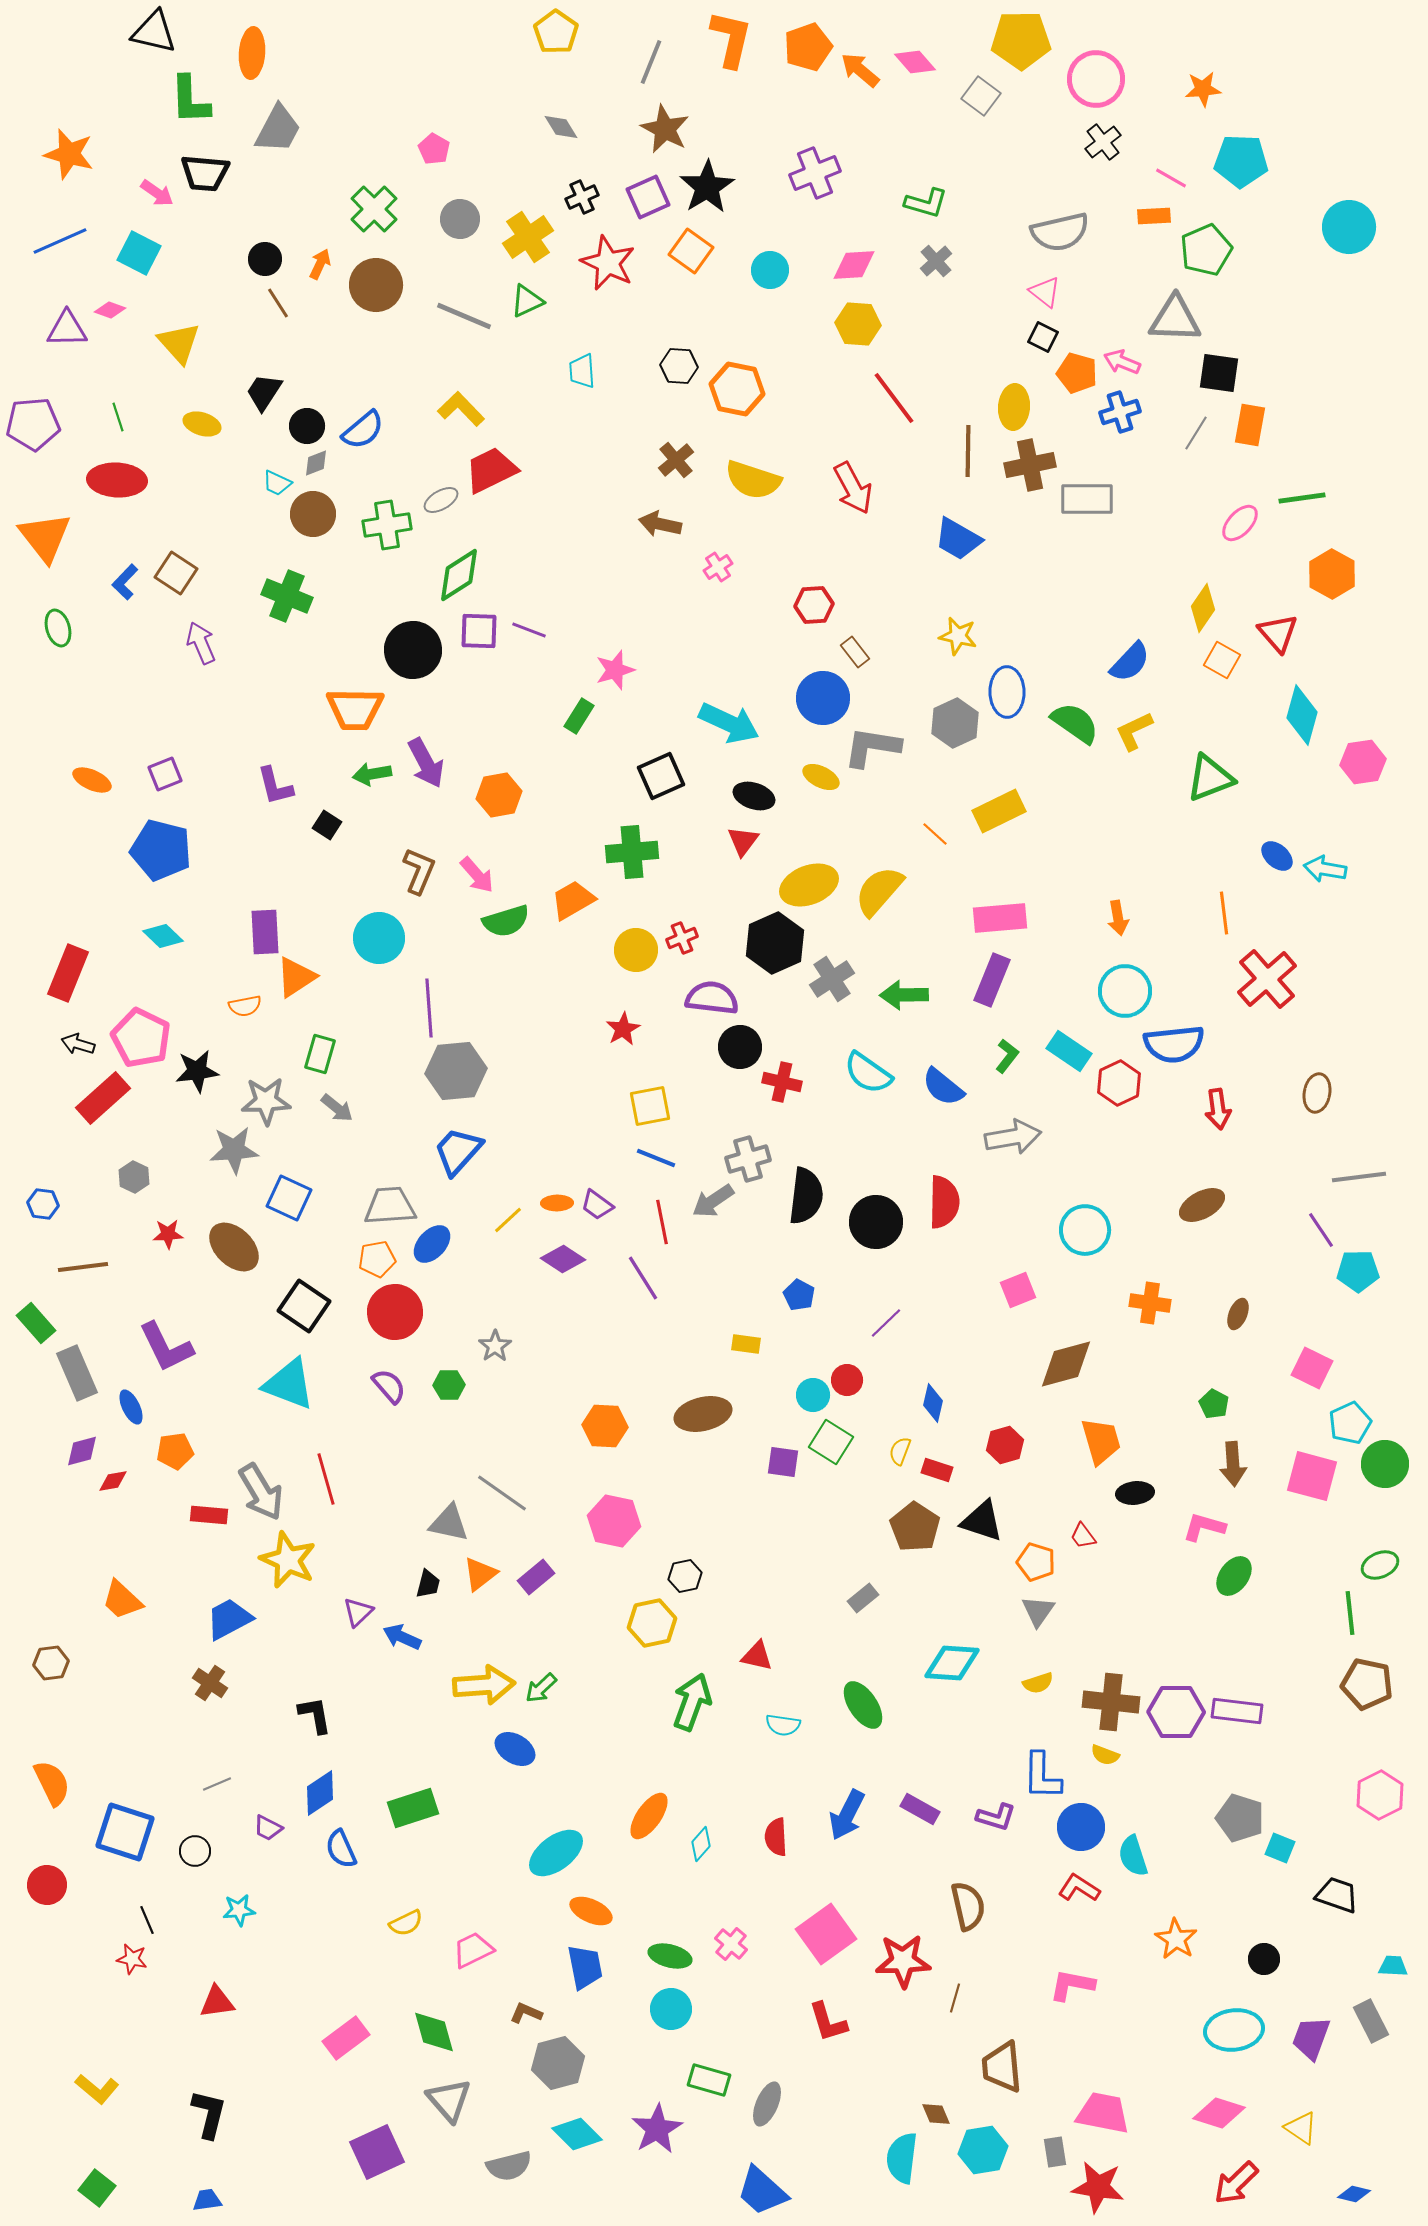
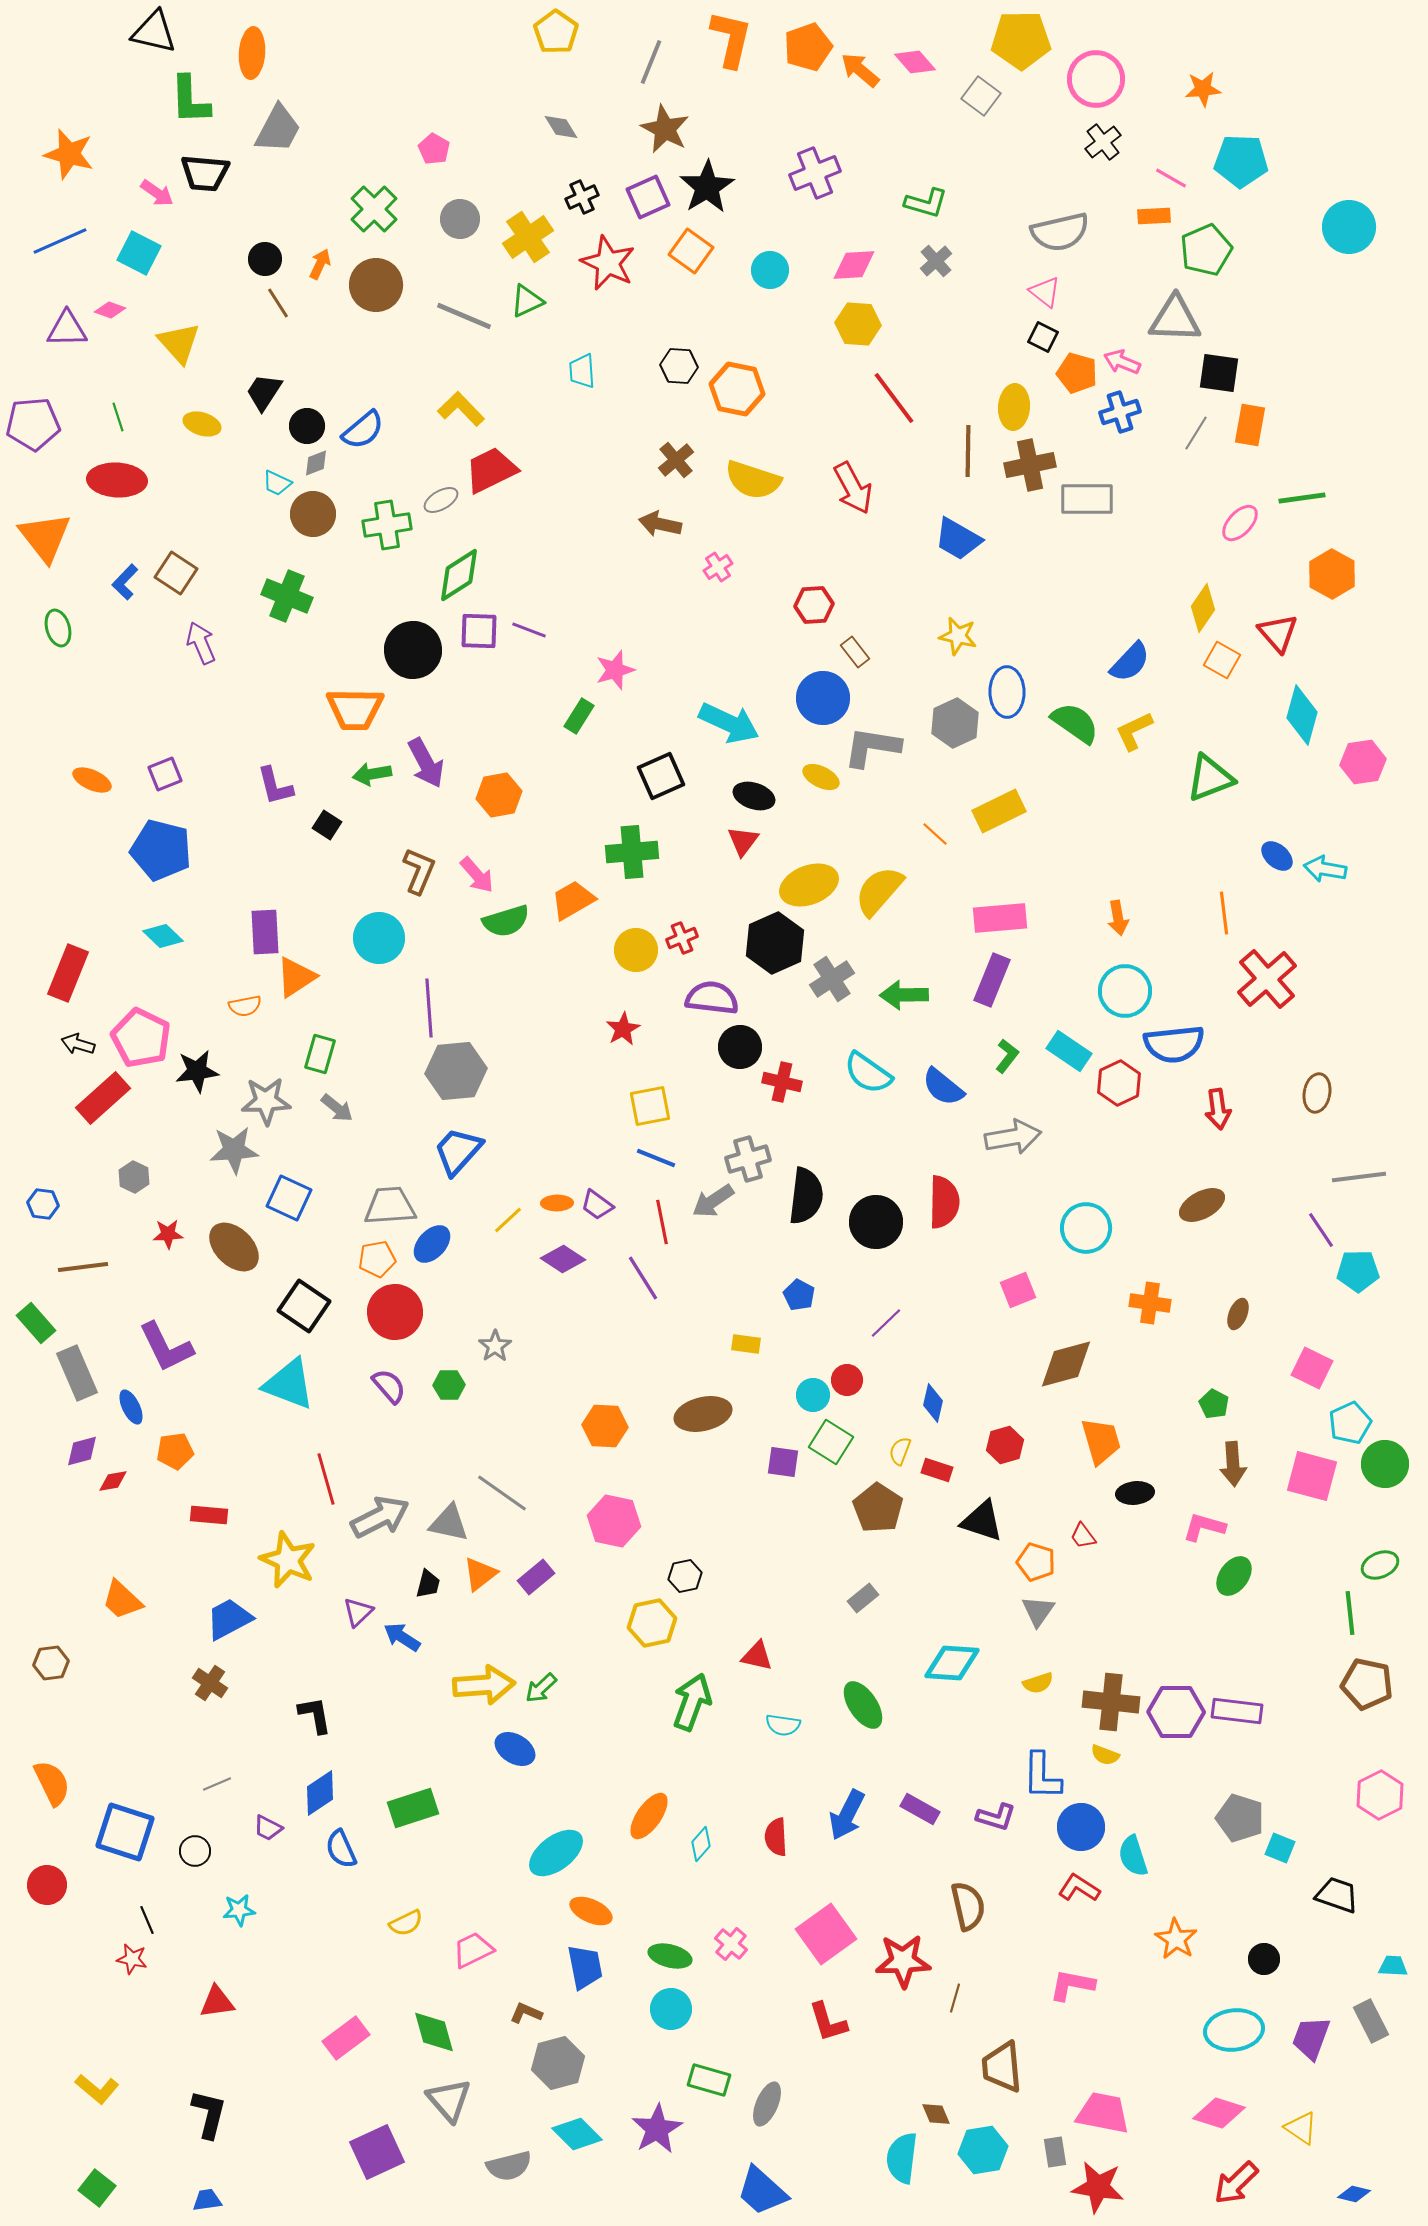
cyan circle at (1085, 1230): moved 1 px right, 2 px up
gray arrow at (261, 1492): moved 119 px right, 25 px down; rotated 86 degrees counterclockwise
brown pentagon at (915, 1527): moved 37 px left, 19 px up
blue arrow at (402, 1637): rotated 9 degrees clockwise
